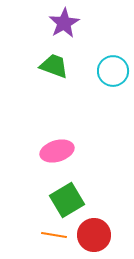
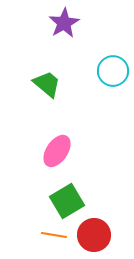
green trapezoid: moved 7 px left, 18 px down; rotated 20 degrees clockwise
pink ellipse: rotated 40 degrees counterclockwise
green square: moved 1 px down
